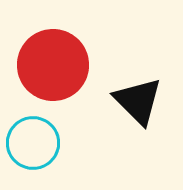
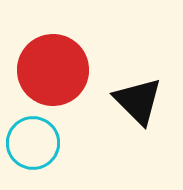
red circle: moved 5 px down
